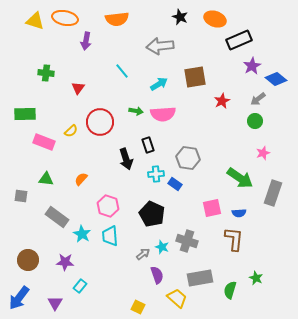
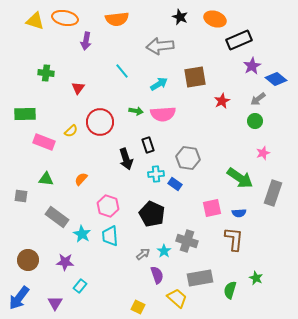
cyan star at (162, 247): moved 2 px right, 4 px down; rotated 16 degrees clockwise
